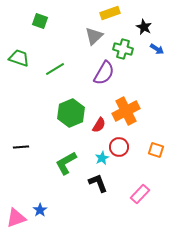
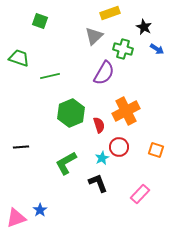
green line: moved 5 px left, 7 px down; rotated 18 degrees clockwise
red semicircle: rotated 49 degrees counterclockwise
